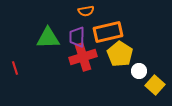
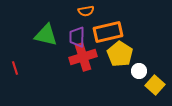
green triangle: moved 2 px left, 3 px up; rotated 15 degrees clockwise
